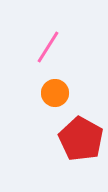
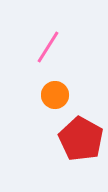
orange circle: moved 2 px down
